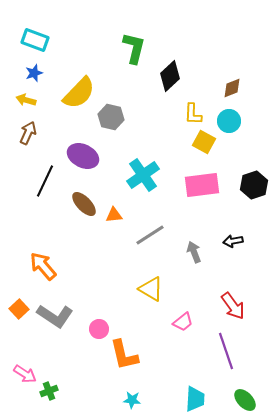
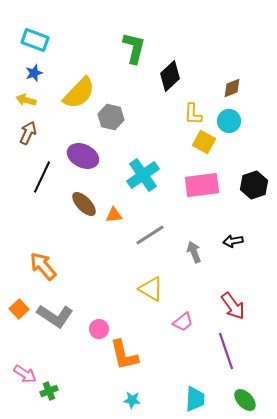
black line: moved 3 px left, 4 px up
